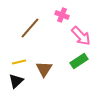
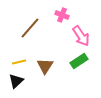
pink arrow: rotated 10 degrees clockwise
brown triangle: moved 1 px right, 3 px up
